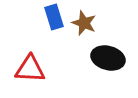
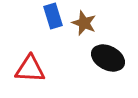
blue rectangle: moved 1 px left, 1 px up
black ellipse: rotated 12 degrees clockwise
